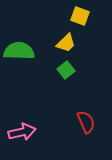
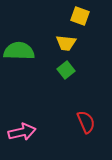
yellow trapezoid: rotated 50 degrees clockwise
